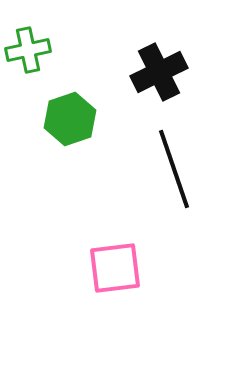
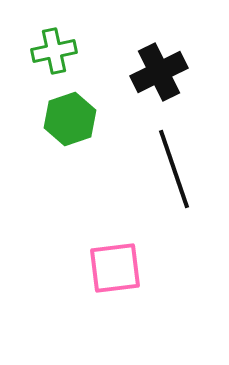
green cross: moved 26 px right, 1 px down
